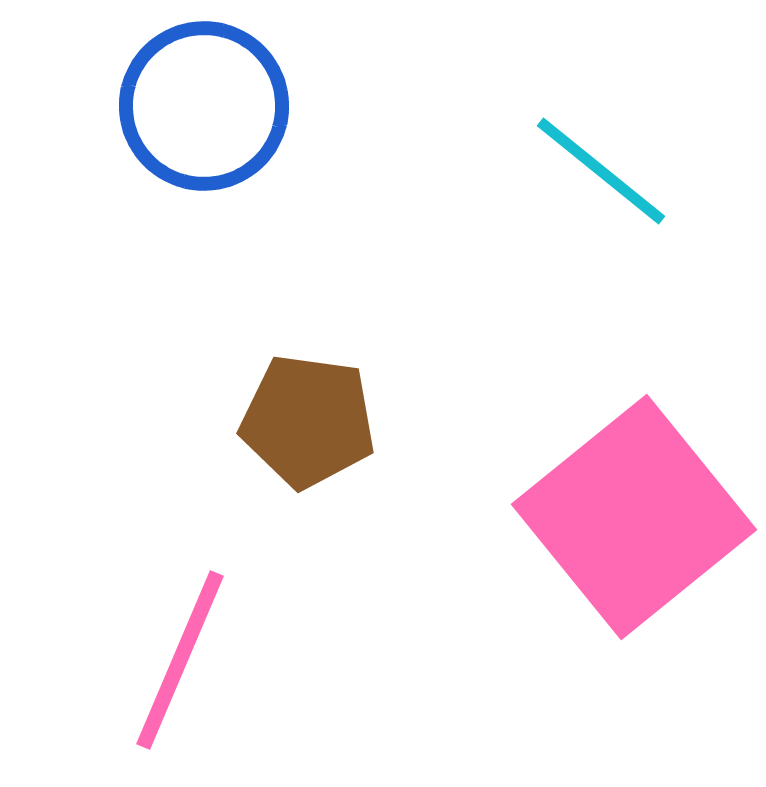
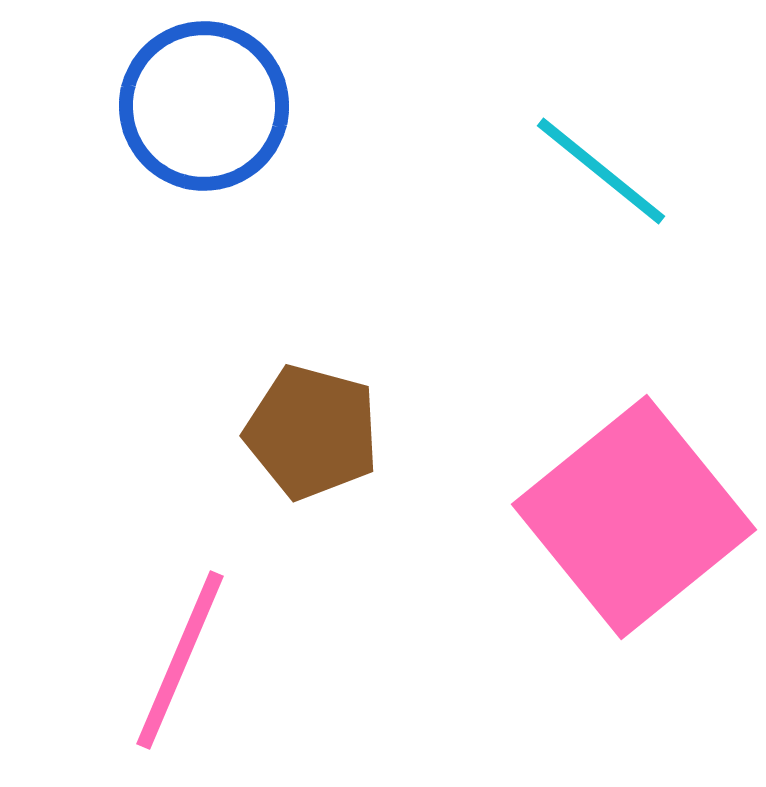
brown pentagon: moved 4 px right, 11 px down; rotated 7 degrees clockwise
